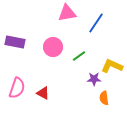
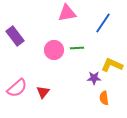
blue line: moved 7 px right
purple rectangle: moved 6 px up; rotated 42 degrees clockwise
pink circle: moved 1 px right, 3 px down
green line: moved 2 px left, 8 px up; rotated 32 degrees clockwise
yellow L-shape: moved 1 px up
purple star: moved 1 px up
pink semicircle: rotated 30 degrees clockwise
red triangle: moved 1 px up; rotated 40 degrees clockwise
